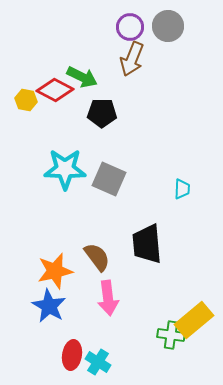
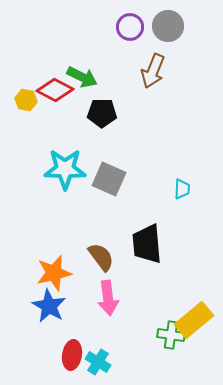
brown arrow: moved 21 px right, 12 px down
brown semicircle: moved 4 px right
orange star: moved 1 px left, 2 px down
